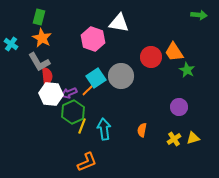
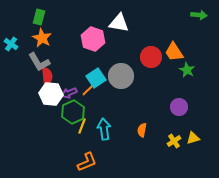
yellow cross: moved 2 px down
